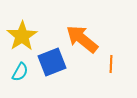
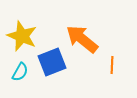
yellow star: rotated 16 degrees counterclockwise
orange line: moved 1 px right, 1 px down
